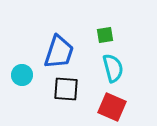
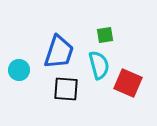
cyan semicircle: moved 14 px left, 3 px up
cyan circle: moved 3 px left, 5 px up
red square: moved 16 px right, 24 px up
